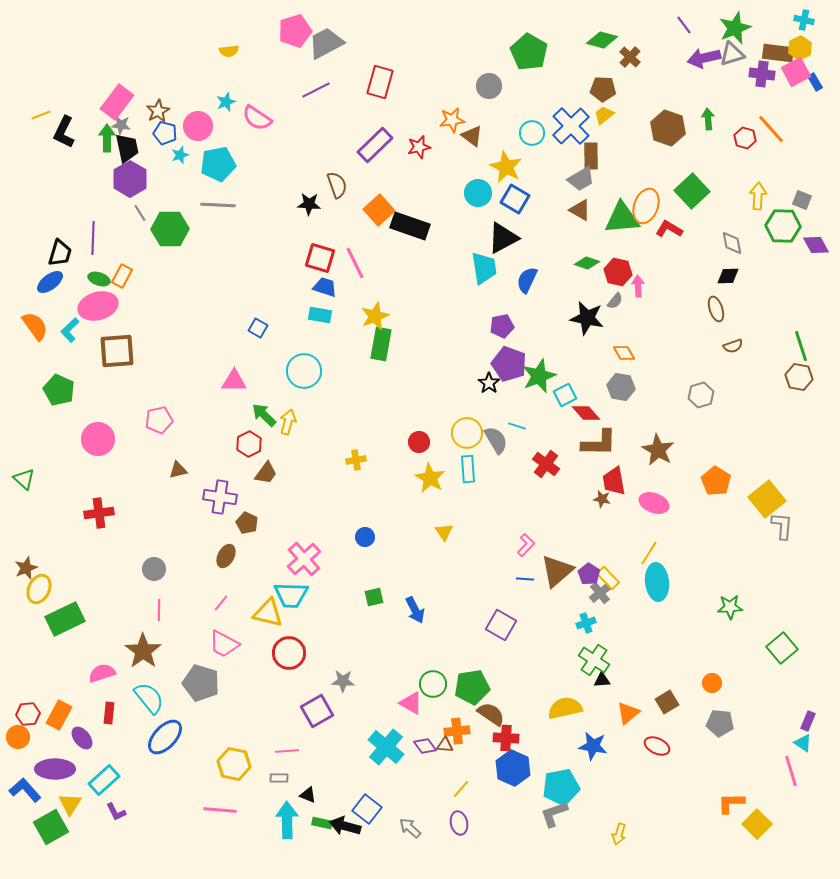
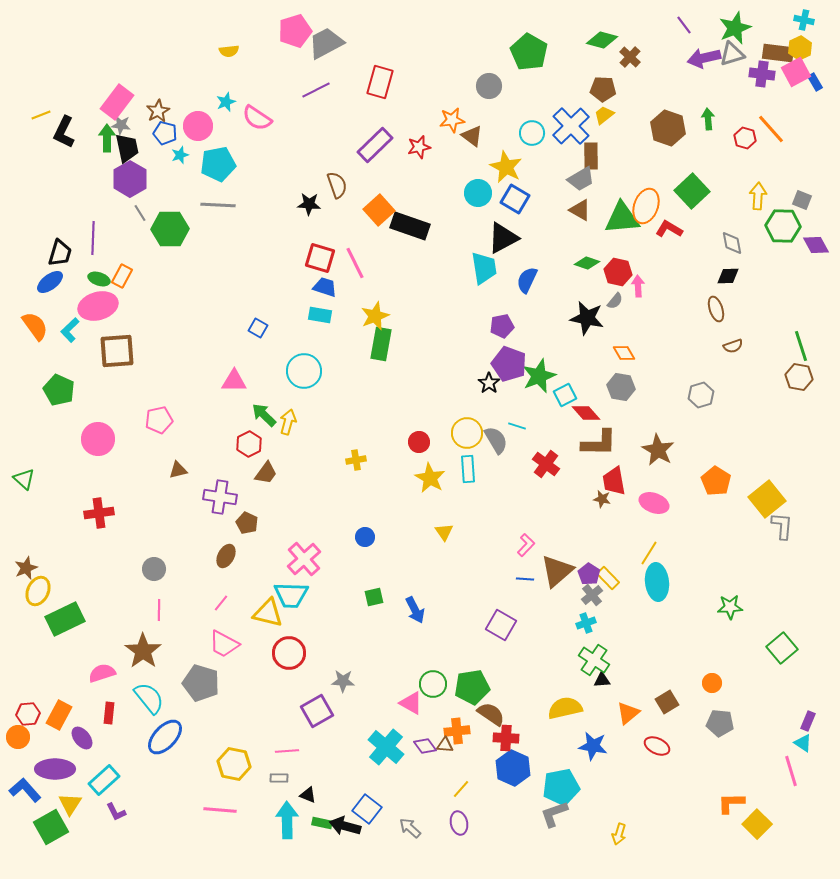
yellow ellipse at (39, 589): moved 1 px left, 2 px down
gray cross at (600, 593): moved 8 px left, 2 px down
